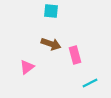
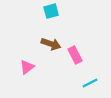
cyan square: rotated 21 degrees counterclockwise
pink rectangle: rotated 12 degrees counterclockwise
